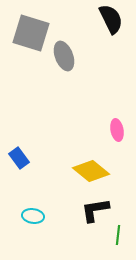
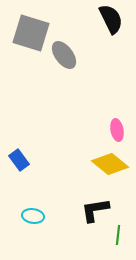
gray ellipse: moved 1 px up; rotated 16 degrees counterclockwise
blue rectangle: moved 2 px down
yellow diamond: moved 19 px right, 7 px up
